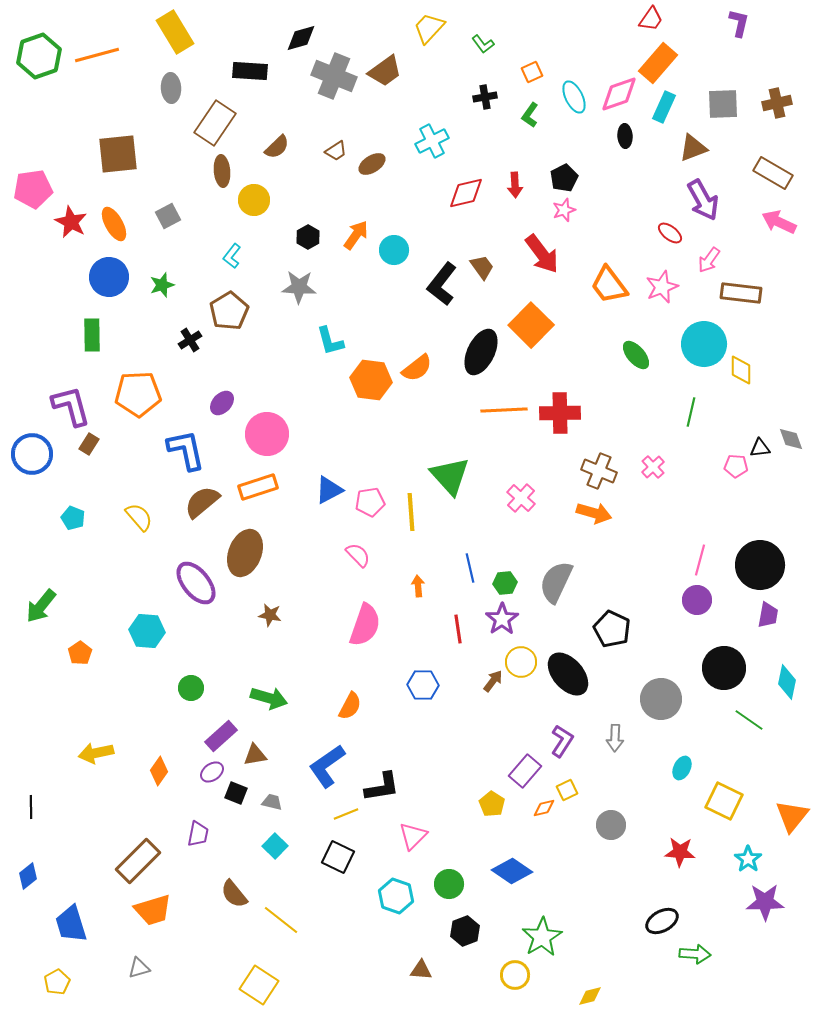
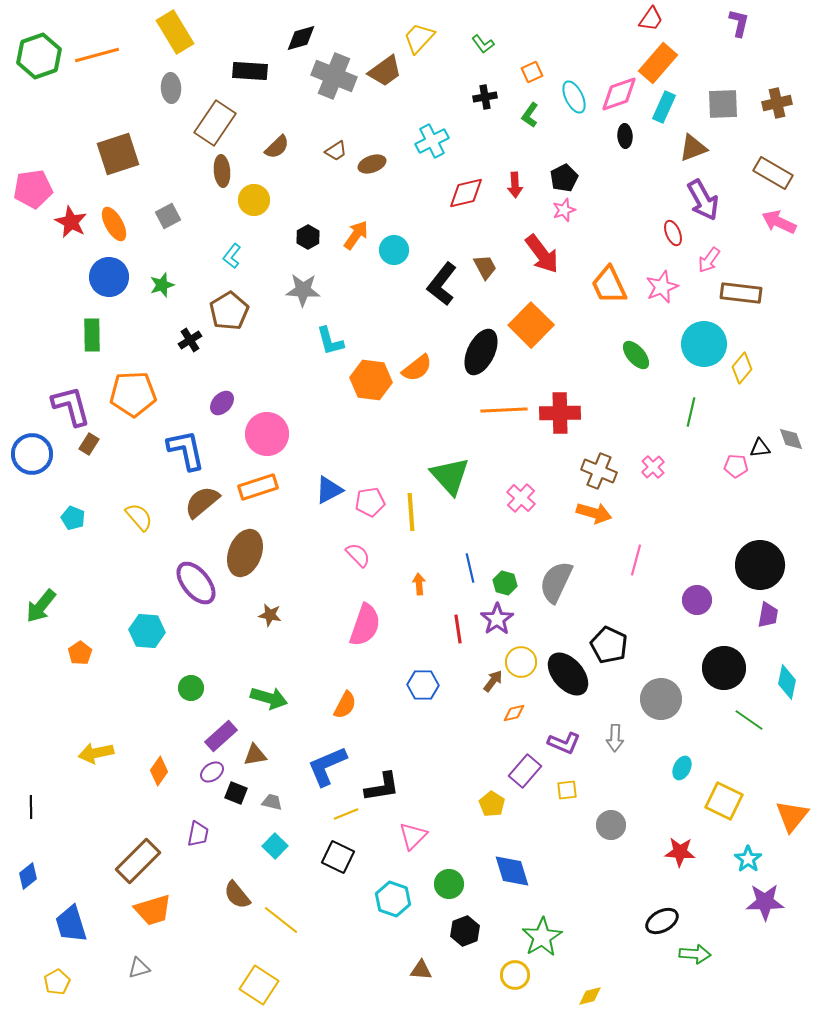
yellow trapezoid at (429, 28): moved 10 px left, 10 px down
brown square at (118, 154): rotated 12 degrees counterclockwise
brown ellipse at (372, 164): rotated 12 degrees clockwise
red ellipse at (670, 233): moved 3 px right; rotated 30 degrees clockwise
brown trapezoid at (482, 267): moved 3 px right; rotated 8 degrees clockwise
orange trapezoid at (609, 285): rotated 12 degrees clockwise
gray star at (299, 287): moved 4 px right, 3 px down
yellow diamond at (741, 370): moved 1 px right, 2 px up; rotated 40 degrees clockwise
orange pentagon at (138, 394): moved 5 px left
pink line at (700, 560): moved 64 px left
green hexagon at (505, 583): rotated 20 degrees clockwise
orange arrow at (418, 586): moved 1 px right, 2 px up
purple star at (502, 619): moved 5 px left
black pentagon at (612, 629): moved 3 px left, 16 px down
orange semicircle at (350, 706): moved 5 px left, 1 px up
purple L-shape at (562, 741): moved 2 px right, 2 px down; rotated 80 degrees clockwise
blue L-shape at (327, 766): rotated 12 degrees clockwise
yellow square at (567, 790): rotated 20 degrees clockwise
orange diamond at (544, 808): moved 30 px left, 95 px up
blue diamond at (512, 871): rotated 39 degrees clockwise
brown semicircle at (234, 894): moved 3 px right, 1 px down
cyan hexagon at (396, 896): moved 3 px left, 3 px down
